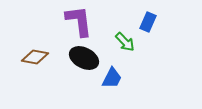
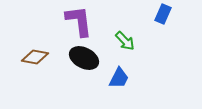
blue rectangle: moved 15 px right, 8 px up
green arrow: moved 1 px up
blue trapezoid: moved 7 px right
